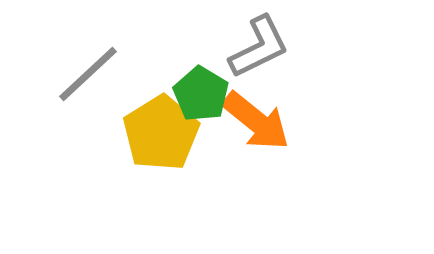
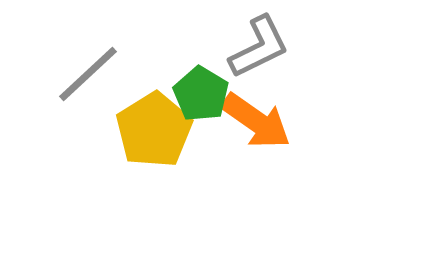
orange arrow: rotated 4 degrees counterclockwise
yellow pentagon: moved 7 px left, 3 px up
